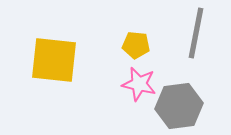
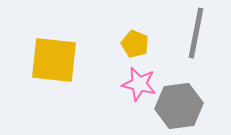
yellow pentagon: moved 1 px left, 1 px up; rotated 16 degrees clockwise
